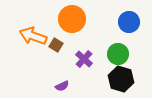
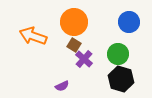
orange circle: moved 2 px right, 3 px down
brown square: moved 18 px right
